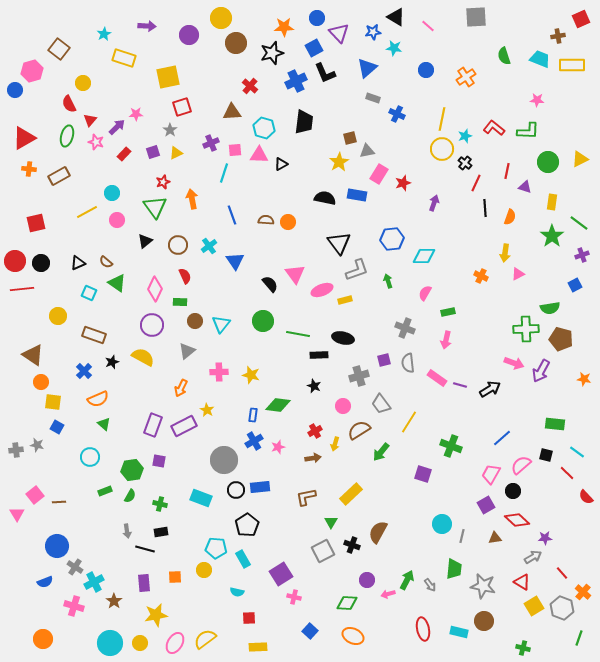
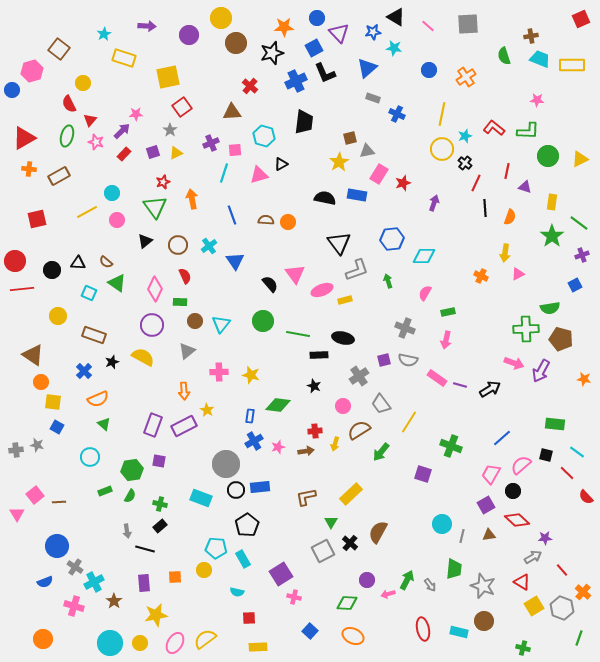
gray square at (476, 17): moved 8 px left, 7 px down
brown cross at (558, 36): moved 27 px left
blue circle at (426, 70): moved 3 px right
blue circle at (15, 90): moved 3 px left
red square at (182, 107): rotated 18 degrees counterclockwise
yellow line at (442, 119): moved 5 px up
purple arrow at (117, 127): moved 5 px right, 4 px down
cyan hexagon at (264, 128): moved 8 px down
pink triangle at (259, 155): moved 20 px down; rotated 18 degrees counterclockwise
green circle at (548, 162): moved 6 px up
red square at (36, 223): moved 1 px right, 4 px up
black circle at (41, 263): moved 11 px right, 7 px down
black triangle at (78, 263): rotated 28 degrees clockwise
gray semicircle at (408, 363): moved 3 px up; rotated 72 degrees counterclockwise
gray cross at (359, 376): rotated 18 degrees counterclockwise
orange arrow at (181, 388): moved 3 px right, 3 px down; rotated 30 degrees counterclockwise
blue rectangle at (253, 415): moved 3 px left, 1 px down
red cross at (315, 431): rotated 24 degrees clockwise
brown arrow at (313, 458): moved 7 px left, 7 px up
gray circle at (224, 460): moved 2 px right, 4 px down
black rectangle at (161, 532): moved 1 px left, 6 px up; rotated 32 degrees counterclockwise
brown triangle at (495, 538): moved 6 px left, 3 px up
black cross at (352, 545): moved 2 px left, 2 px up; rotated 21 degrees clockwise
red line at (562, 573): moved 3 px up
gray star at (483, 586): rotated 10 degrees clockwise
